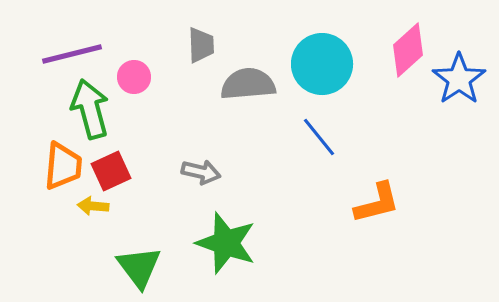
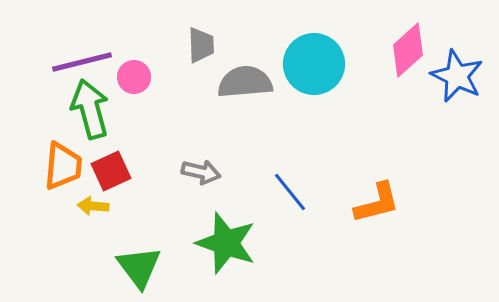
purple line: moved 10 px right, 8 px down
cyan circle: moved 8 px left
blue star: moved 2 px left, 3 px up; rotated 12 degrees counterclockwise
gray semicircle: moved 3 px left, 2 px up
blue line: moved 29 px left, 55 px down
